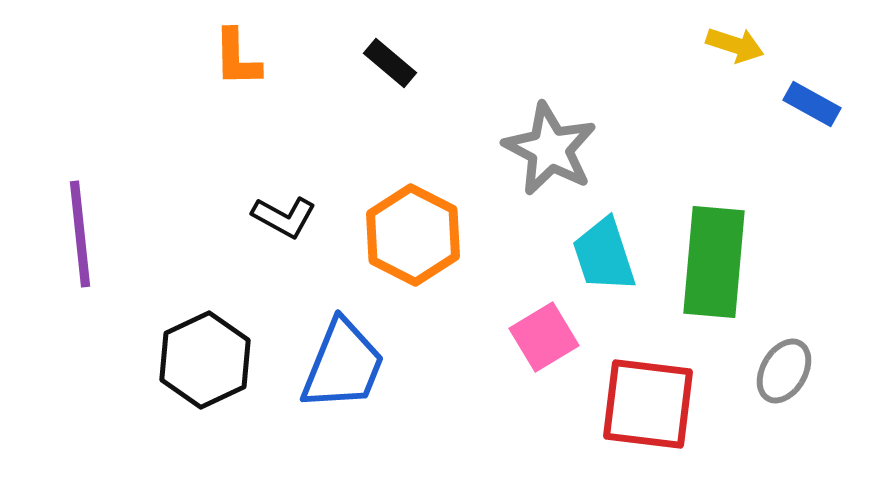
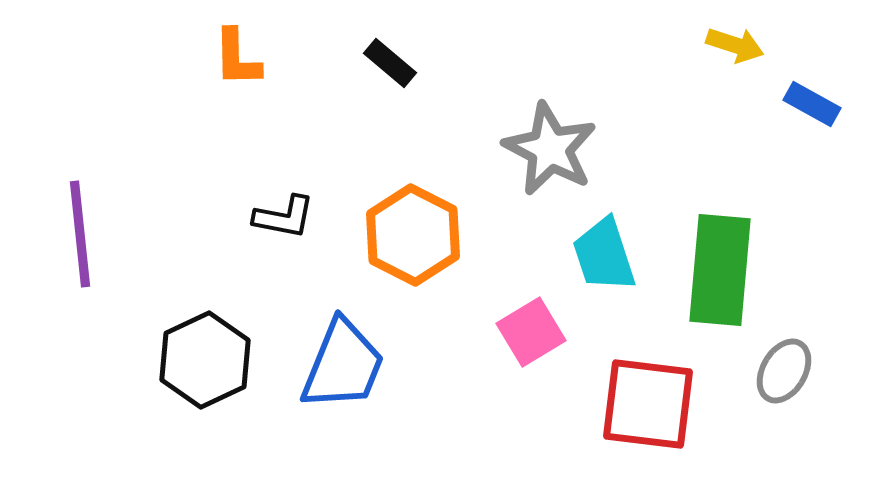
black L-shape: rotated 18 degrees counterclockwise
green rectangle: moved 6 px right, 8 px down
pink square: moved 13 px left, 5 px up
